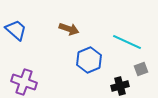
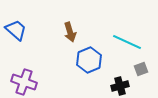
brown arrow: moved 1 px right, 3 px down; rotated 54 degrees clockwise
